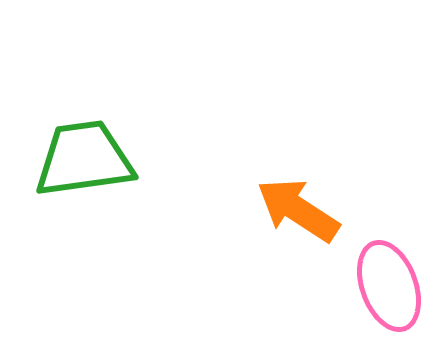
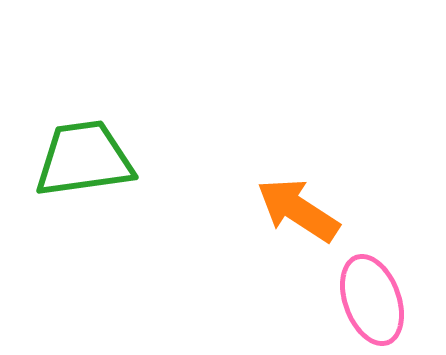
pink ellipse: moved 17 px left, 14 px down
